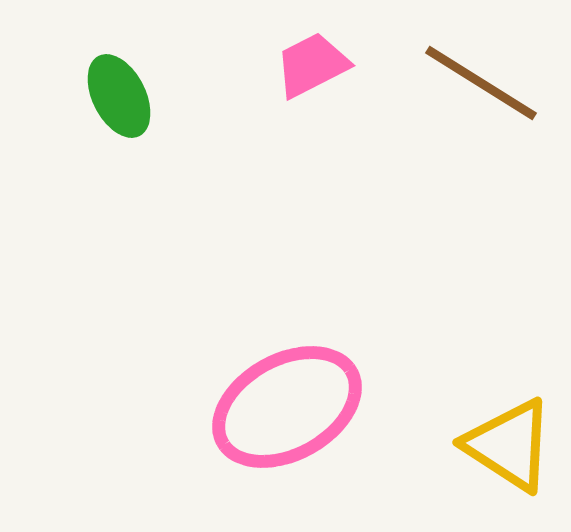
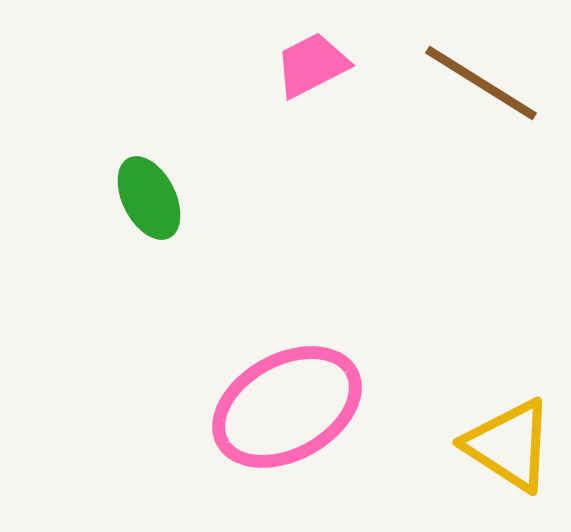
green ellipse: moved 30 px right, 102 px down
